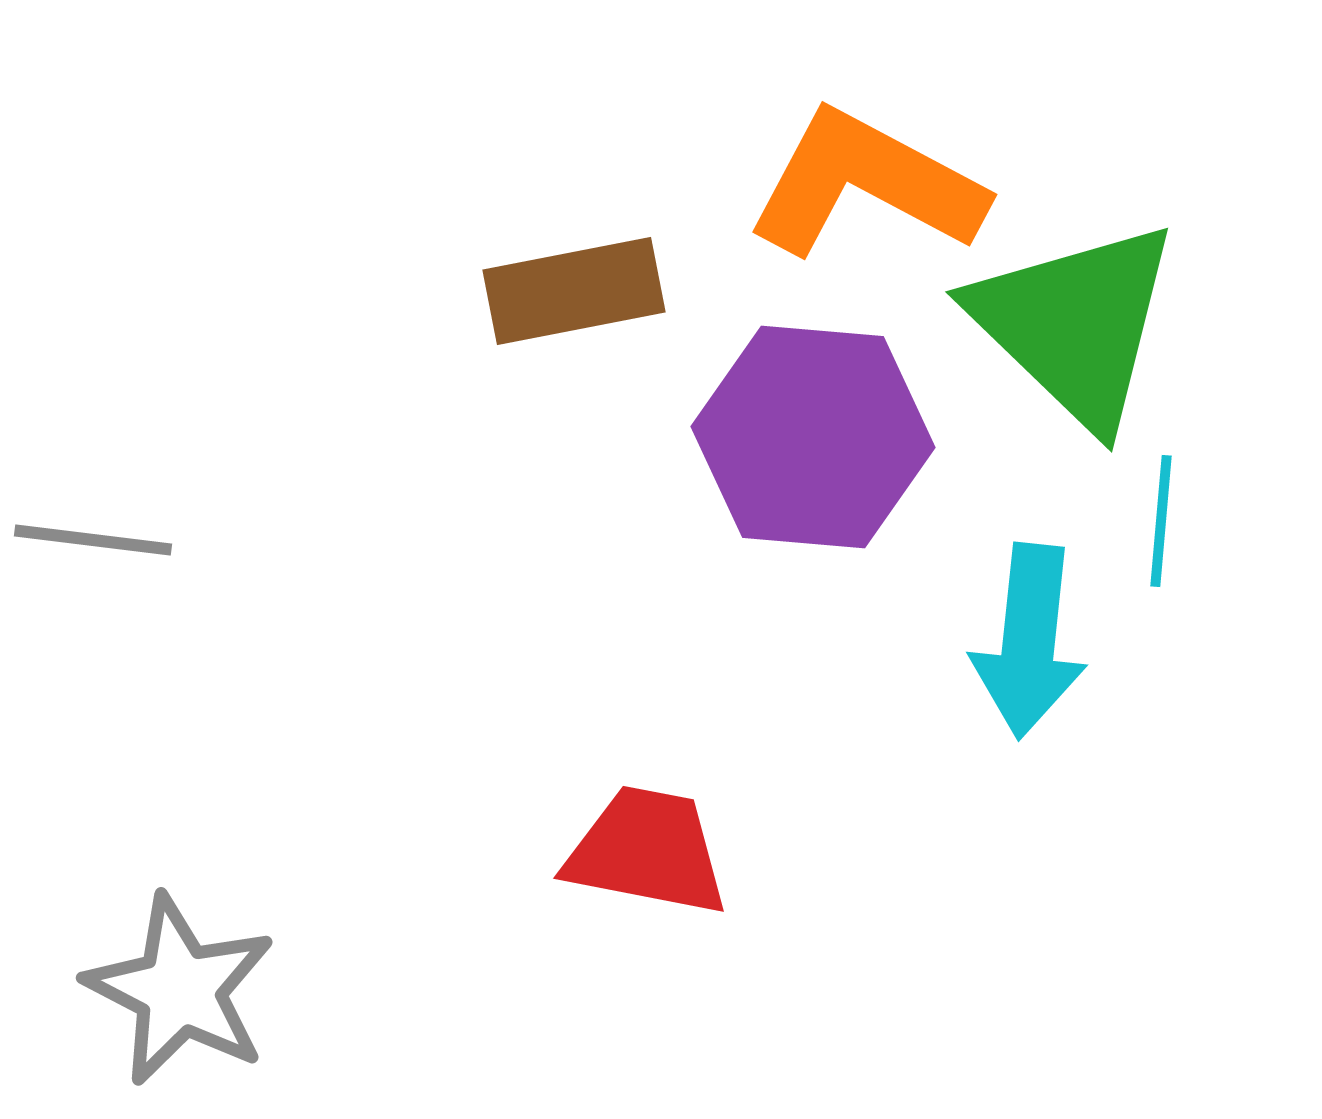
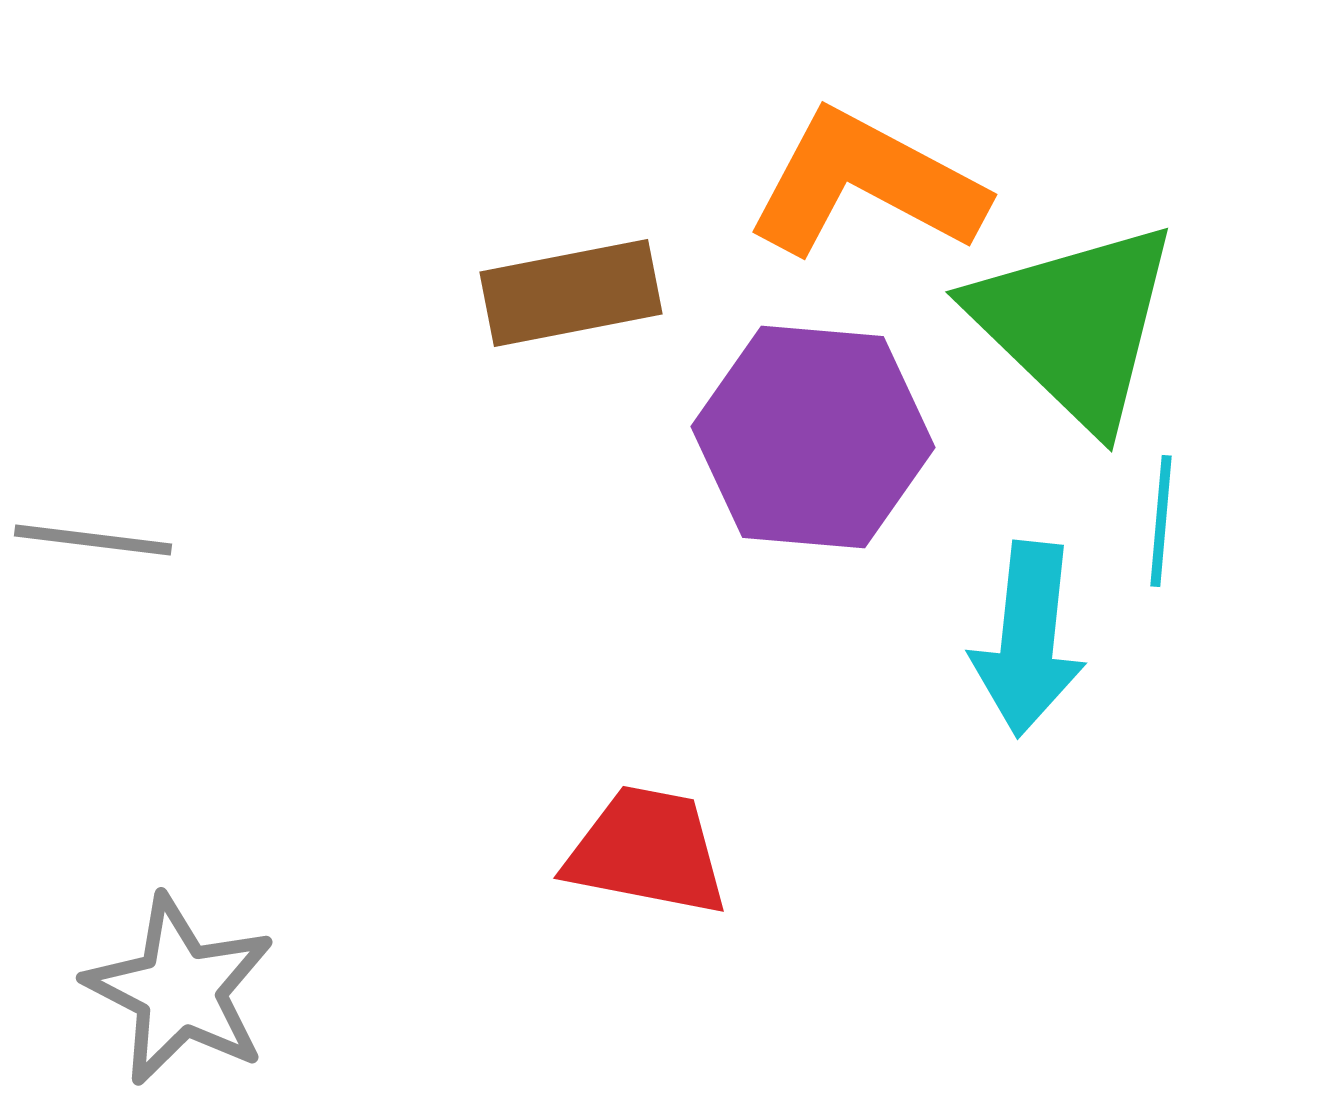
brown rectangle: moved 3 px left, 2 px down
cyan arrow: moved 1 px left, 2 px up
